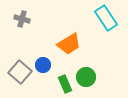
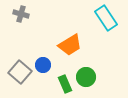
gray cross: moved 1 px left, 5 px up
orange trapezoid: moved 1 px right, 1 px down
